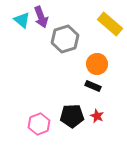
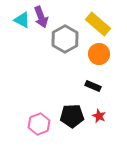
cyan triangle: rotated 12 degrees counterclockwise
yellow rectangle: moved 12 px left
gray hexagon: rotated 12 degrees counterclockwise
orange circle: moved 2 px right, 10 px up
red star: moved 2 px right
